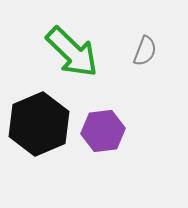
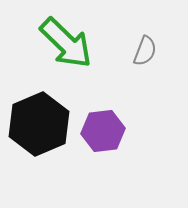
green arrow: moved 6 px left, 9 px up
